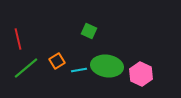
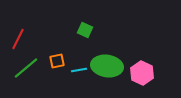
green square: moved 4 px left, 1 px up
red line: rotated 40 degrees clockwise
orange square: rotated 21 degrees clockwise
pink hexagon: moved 1 px right, 1 px up
